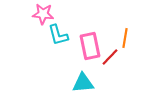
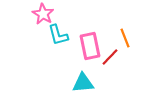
pink star: rotated 25 degrees clockwise
orange line: rotated 30 degrees counterclockwise
